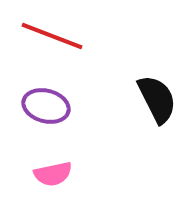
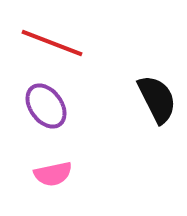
red line: moved 7 px down
purple ellipse: rotated 39 degrees clockwise
